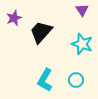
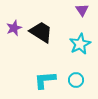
purple star: moved 10 px down
black trapezoid: rotated 80 degrees clockwise
cyan star: moved 2 px left; rotated 25 degrees clockwise
cyan L-shape: rotated 55 degrees clockwise
